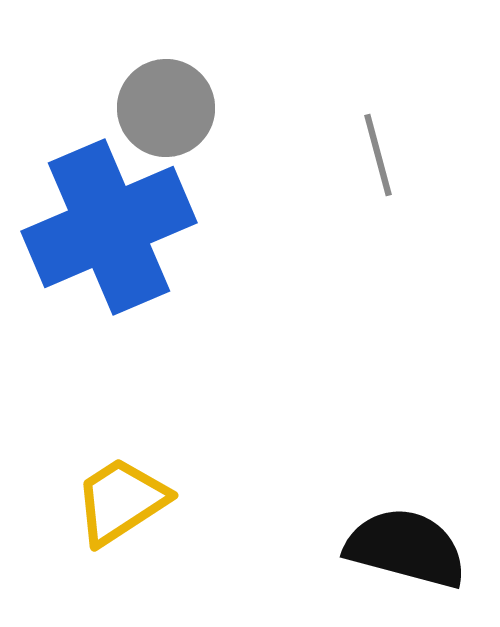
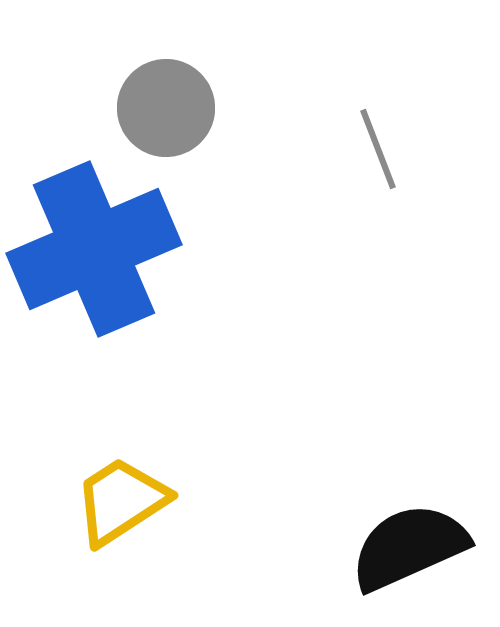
gray line: moved 6 px up; rotated 6 degrees counterclockwise
blue cross: moved 15 px left, 22 px down
black semicircle: moved 3 px right, 1 px up; rotated 39 degrees counterclockwise
